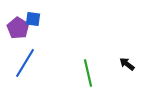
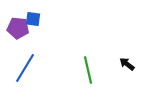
purple pentagon: rotated 25 degrees counterclockwise
blue line: moved 5 px down
green line: moved 3 px up
